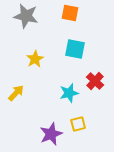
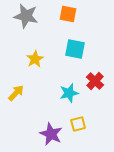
orange square: moved 2 px left, 1 px down
purple star: rotated 25 degrees counterclockwise
